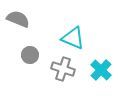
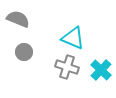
gray circle: moved 6 px left, 3 px up
gray cross: moved 4 px right, 2 px up
